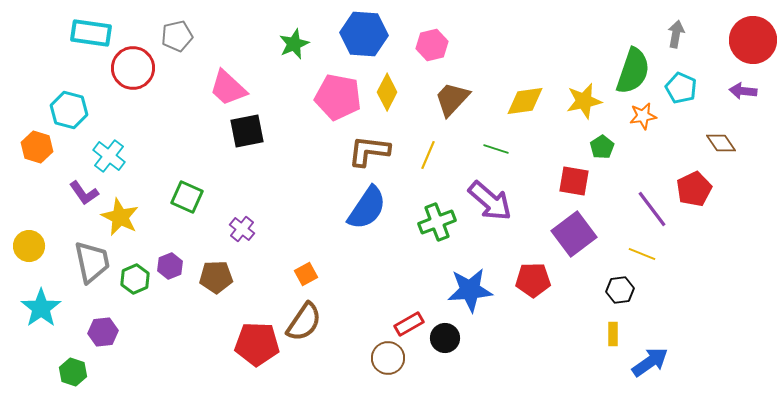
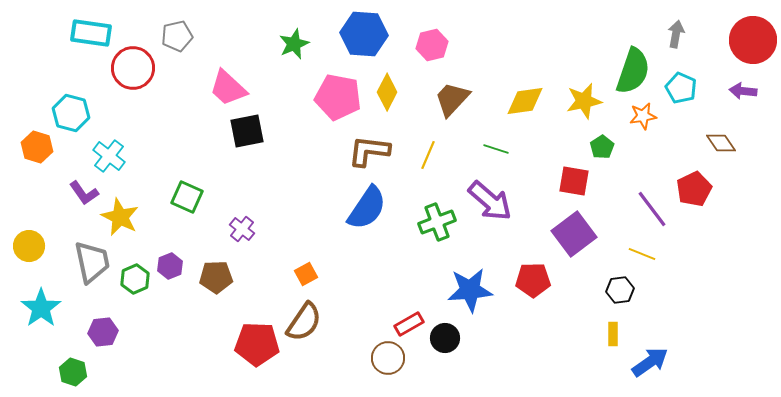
cyan hexagon at (69, 110): moved 2 px right, 3 px down
